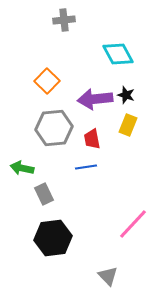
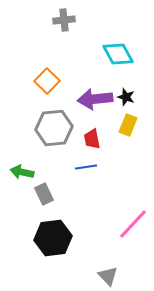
black star: moved 2 px down
green arrow: moved 4 px down
